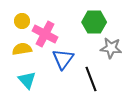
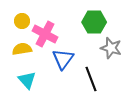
gray star: rotated 10 degrees clockwise
